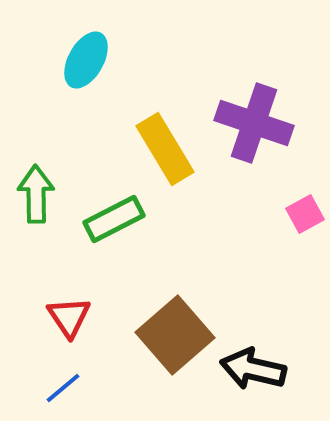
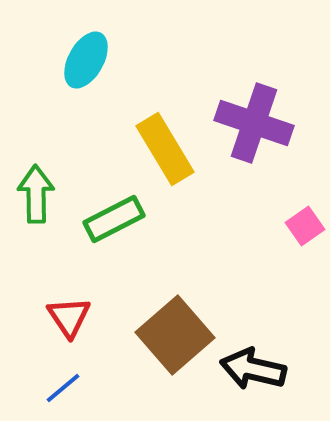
pink square: moved 12 px down; rotated 6 degrees counterclockwise
